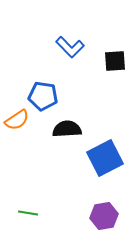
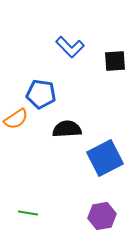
blue pentagon: moved 2 px left, 2 px up
orange semicircle: moved 1 px left, 1 px up
purple hexagon: moved 2 px left
